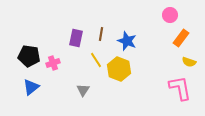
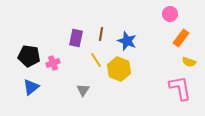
pink circle: moved 1 px up
